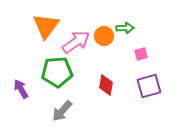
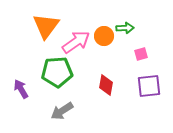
purple square: rotated 10 degrees clockwise
gray arrow: rotated 15 degrees clockwise
